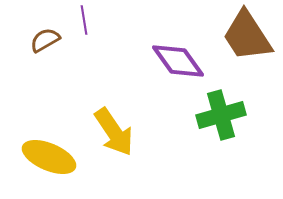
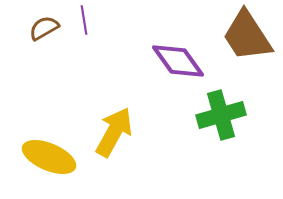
brown semicircle: moved 1 px left, 12 px up
yellow arrow: rotated 117 degrees counterclockwise
